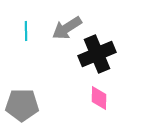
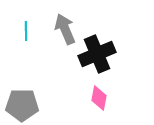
gray arrow: moved 2 px left, 1 px down; rotated 100 degrees clockwise
pink diamond: rotated 10 degrees clockwise
